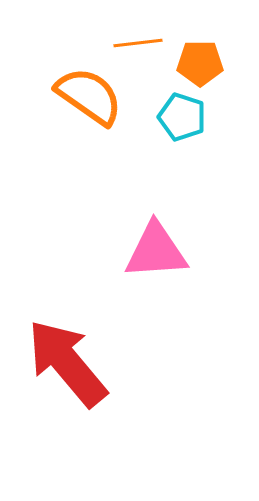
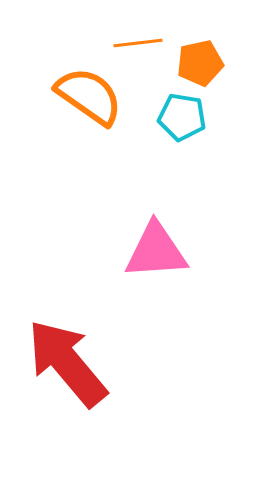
orange pentagon: rotated 12 degrees counterclockwise
cyan pentagon: rotated 9 degrees counterclockwise
